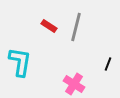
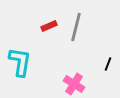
red rectangle: rotated 56 degrees counterclockwise
